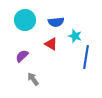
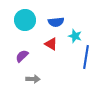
gray arrow: rotated 128 degrees clockwise
